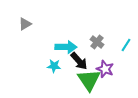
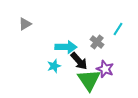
cyan line: moved 8 px left, 16 px up
cyan star: rotated 24 degrees counterclockwise
